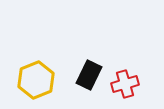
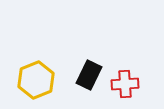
red cross: rotated 12 degrees clockwise
